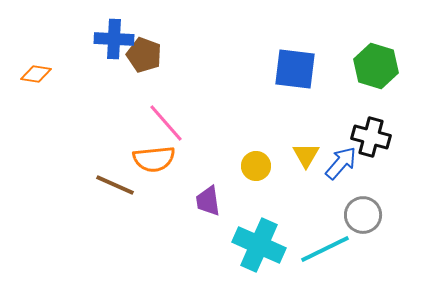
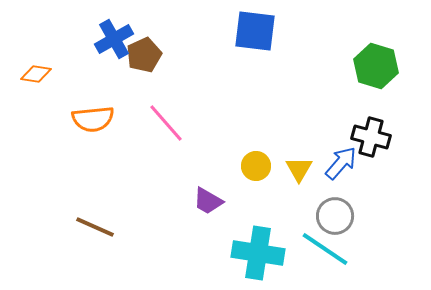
blue cross: rotated 33 degrees counterclockwise
brown pentagon: rotated 28 degrees clockwise
blue square: moved 40 px left, 38 px up
yellow triangle: moved 7 px left, 14 px down
orange semicircle: moved 61 px left, 40 px up
brown line: moved 20 px left, 42 px down
purple trapezoid: rotated 52 degrees counterclockwise
gray circle: moved 28 px left, 1 px down
cyan cross: moved 1 px left, 8 px down; rotated 15 degrees counterclockwise
cyan line: rotated 60 degrees clockwise
